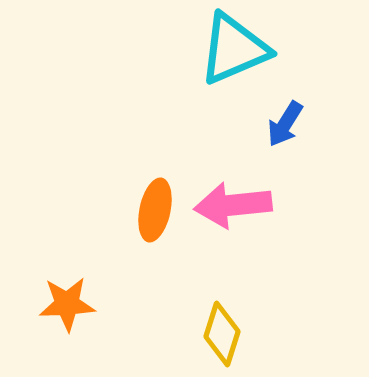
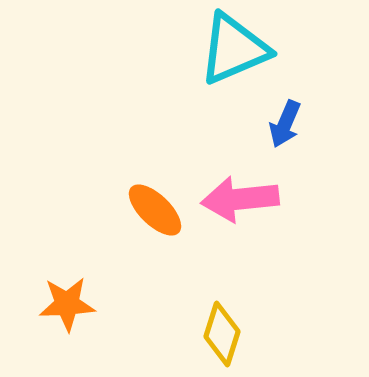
blue arrow: rotated 9 degrees counterclockwise
pink arrow: moved 7 px right, 6 px up
orange ellipse: rotated 58 degrees counterclockwise
